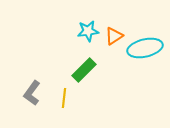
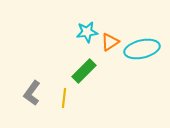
cyan star: moved 1 px left, 1 px down
orange triangle: moved 4 px left, 6 px down
cyan ellipse: moved 3 px left, 1 px down
green rectangle: moved 1 px down
